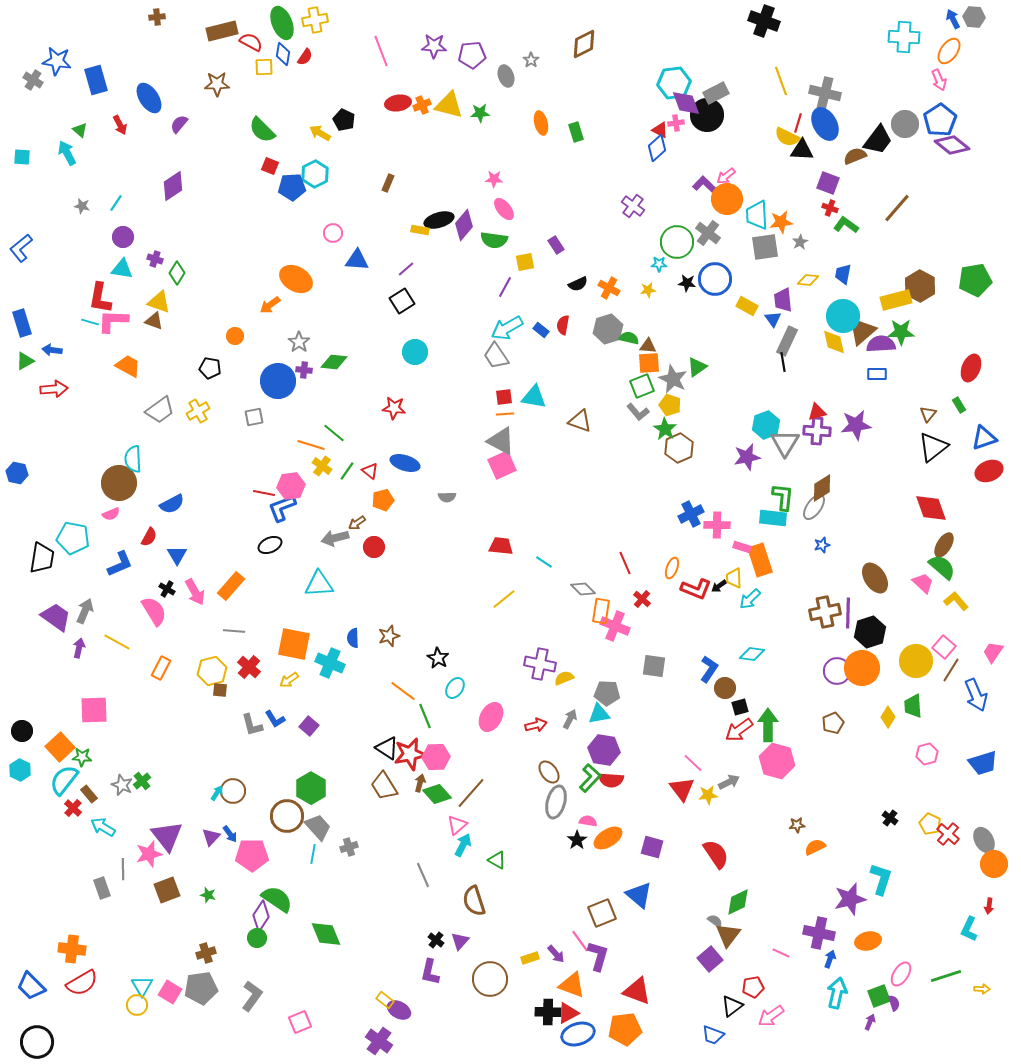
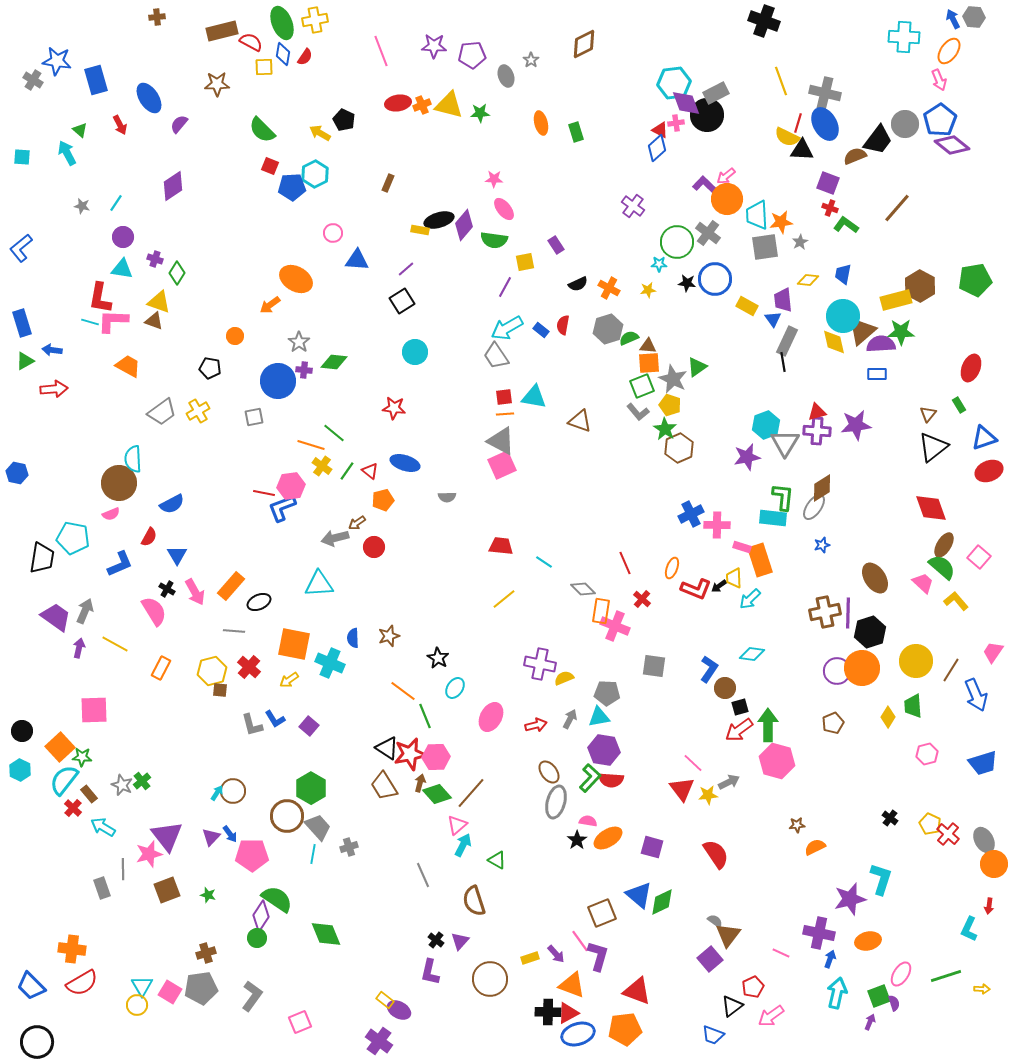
green semicircle at (629, 338): rotated 36 degrees counterclockwise
gray trapezoid at (160, 410): moved 2 px right, 2 px down
black ellipse at (270, 545): moved 11 px left, 57 px down
yellow line at (117, 642): moved 2 px left, 2 px down
pink square at (944, 647): moved 35 px right, 90 px up
cyan triangle at (599, 714): moved 3 px down
green diamond at (738, 902): moved 76 px left
red pentagon at (753, 987): rotated 15 degrees counterclockwise
